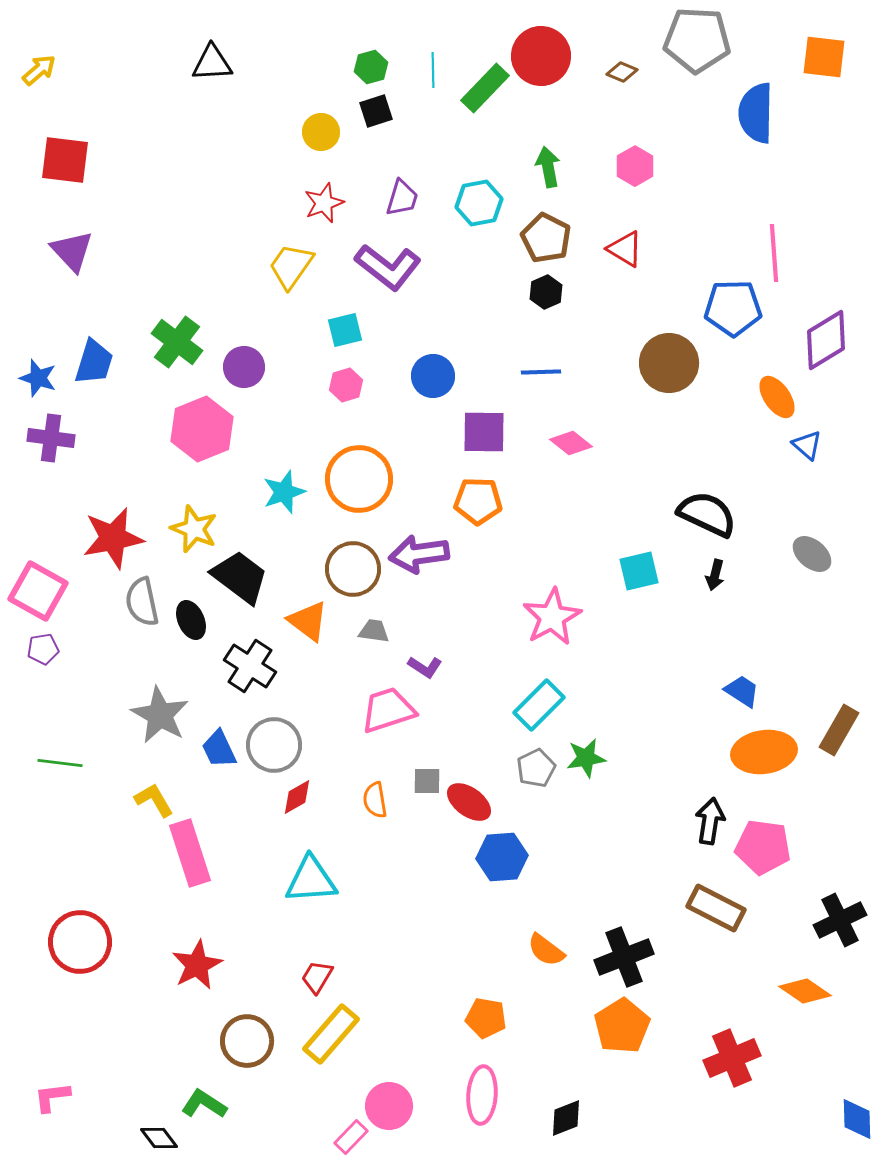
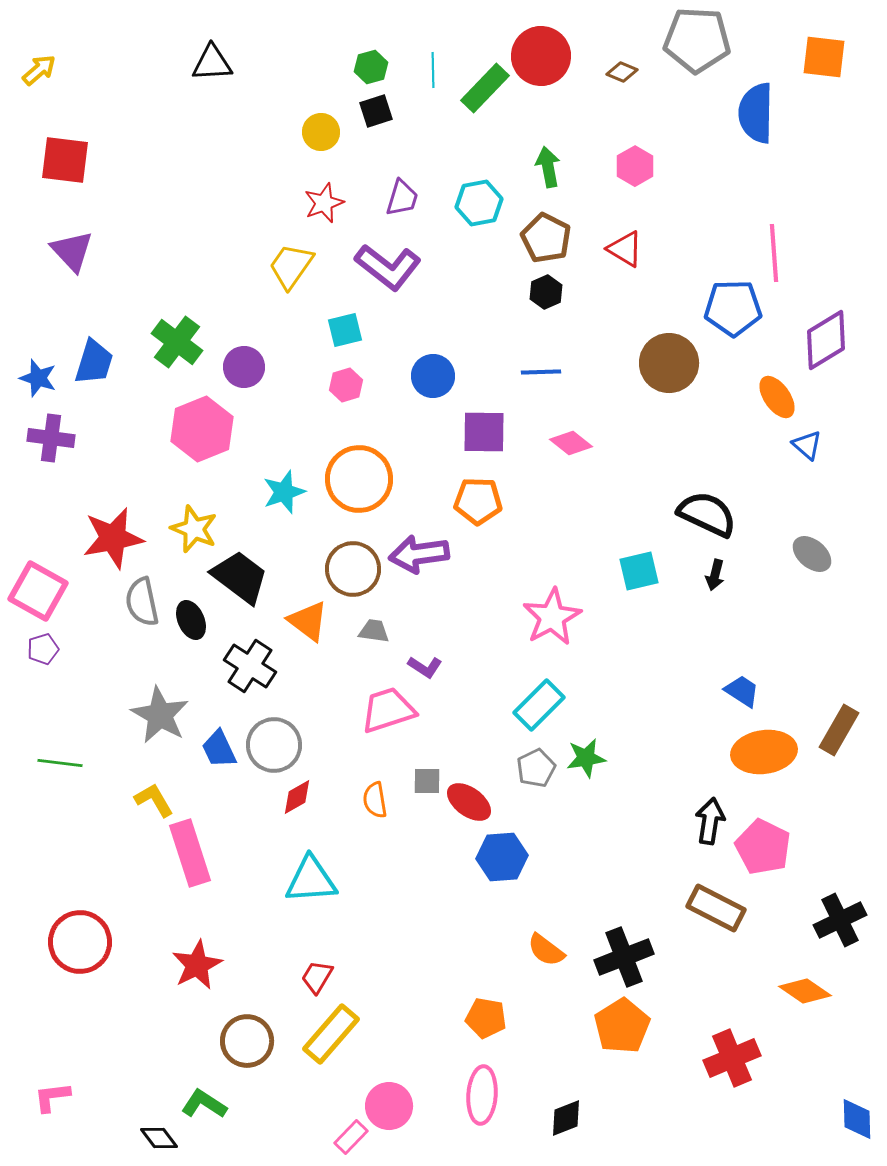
purple pentagon at (43, 649): rotated 8 degrees counterclockwise
pink pentagon at (763, 847): rotated 18 degrees clockwise
